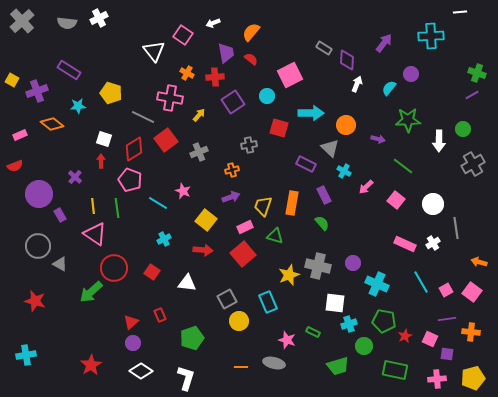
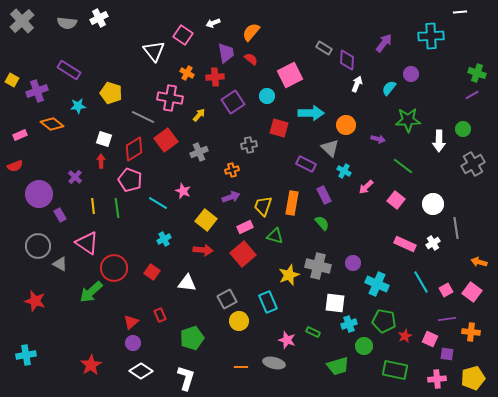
pink triangle at (95, 234): moved 8 px left, 9 px down
